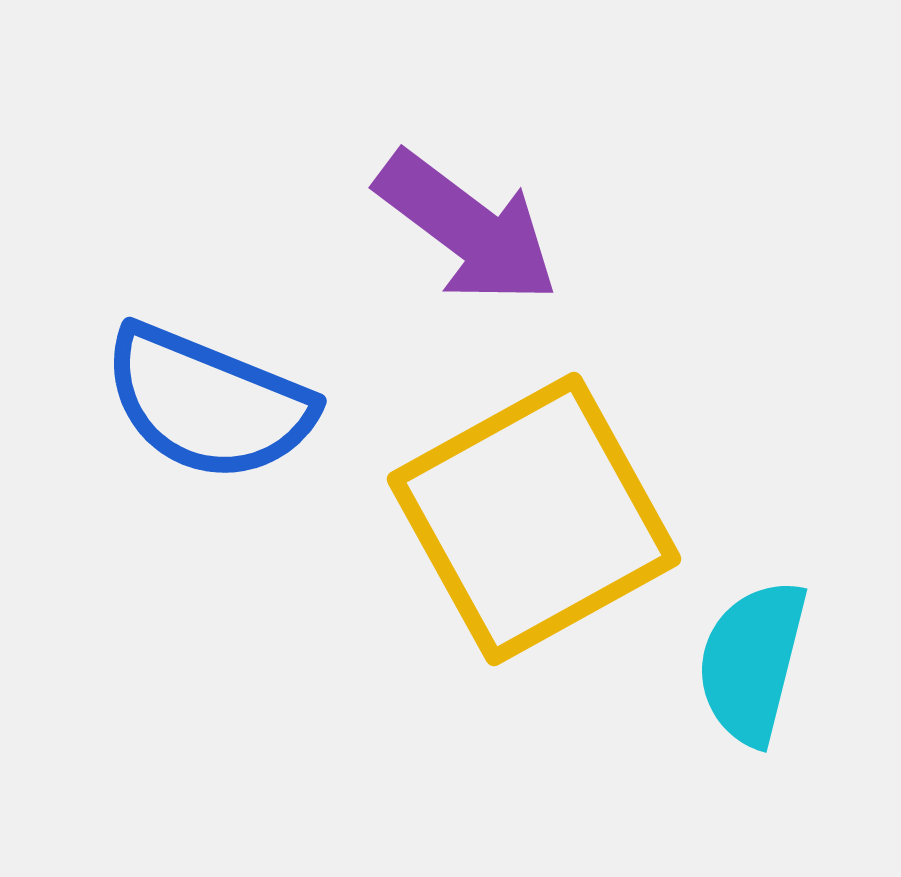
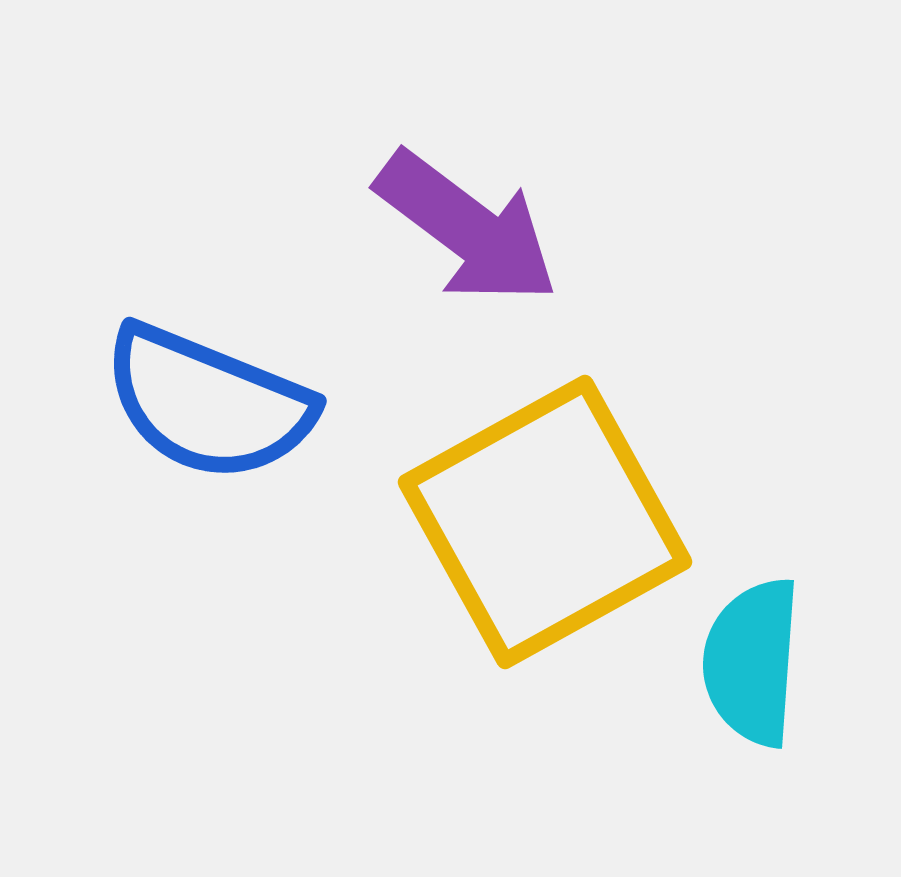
yellow square: moved 11 px right, 3 px down
cyan semicircle: rotated 10 degrees counterclockwise
